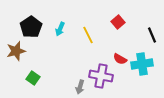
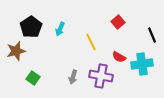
yellow line: moved 3 px right, 7 px down
red semicircle: moved 1 px left, 2 px up
gray arrow: moved 7 px left, 10 px up
